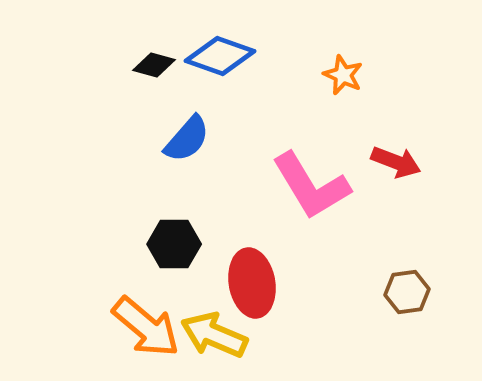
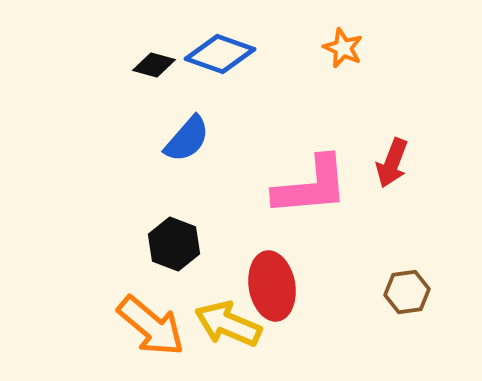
blue diamond: moved 2 px up
orange star: moved 27 px up
red arrow: moved 4 px left, 1 px down; rotated 90 degrees clockwise
pink L-shape: rotated 64 degrees counterclockwise
black hexagon: rotated 21 degrees clockwise
red ellipse: moved 20 px right, 3 px down
orange arrow: moved 5 px right, 1 px up
yellow arrow: moved 14 px right, 11 px up
